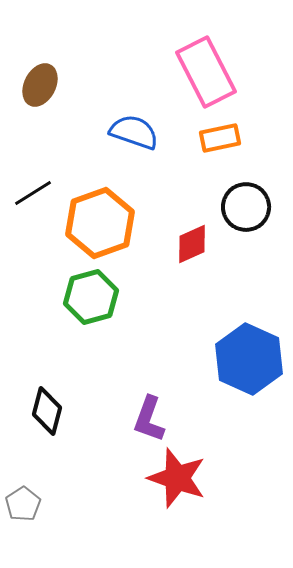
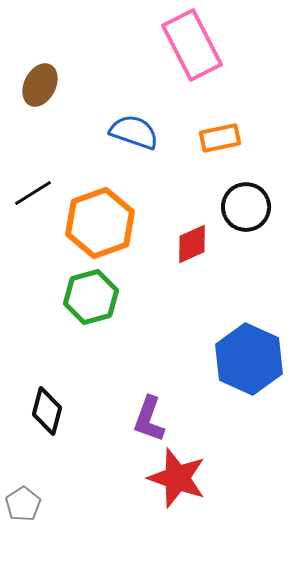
pink rectangle: moved 14 px left, 27 px up
